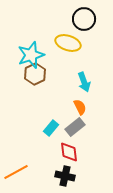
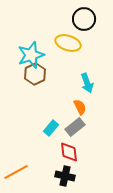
cyan arrow: moved 3 px right, 1 px down
